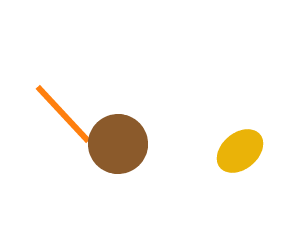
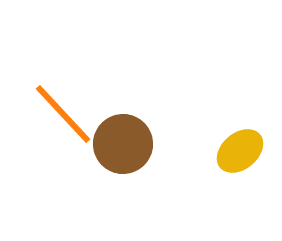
brown circle: moved 5 px right
